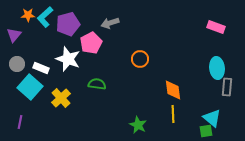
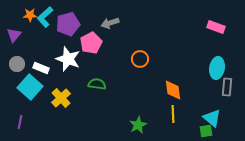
orange star: moved 2 px right
cyan ellipse: rotated 15 degrees clockwise
green star: rotated 18 degrees clockwise
